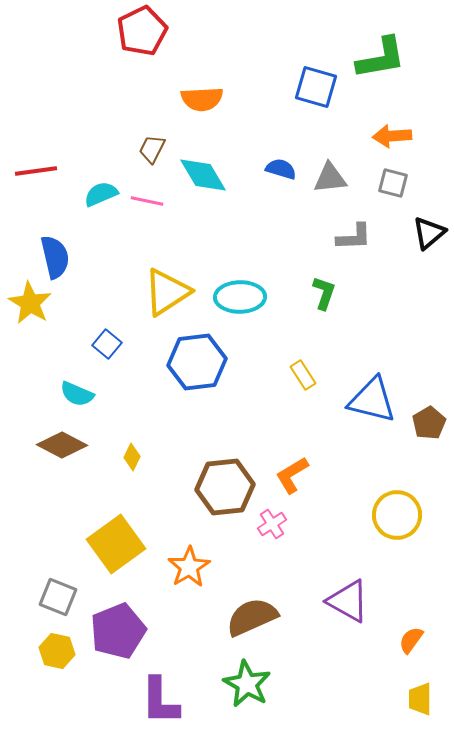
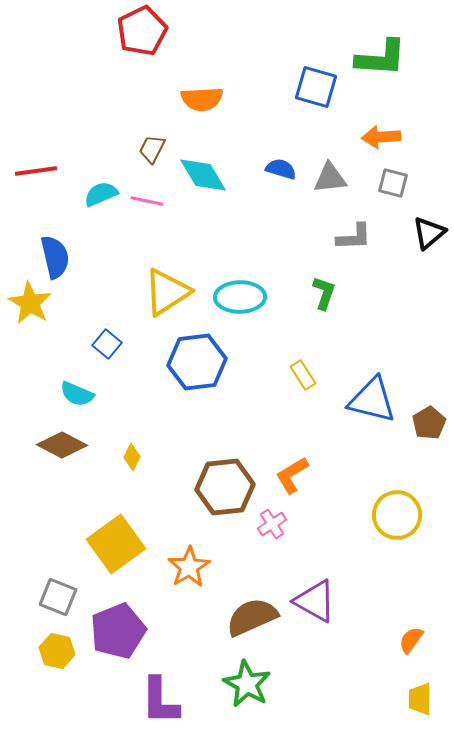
green L-shape at (381, 58): rotated 14 degrees clockwise
orange arrow at (392, 136): moved 11 px left, 1 px down
purple triangle at (348, 601): moved 33 px left
